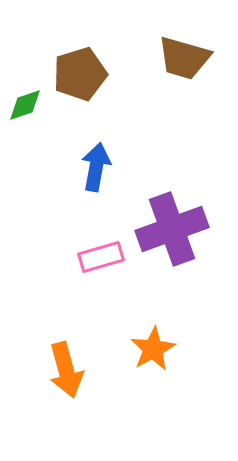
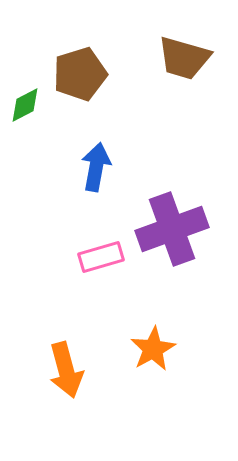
green diamond: rotated 9 degrees counterclockwise
